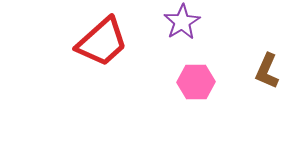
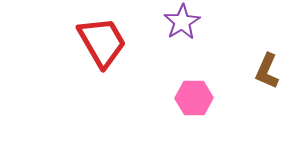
red trapezoid: rotated 78 degrees counterclockwise
pink hexagon: moved 2 px left, 16 px down
